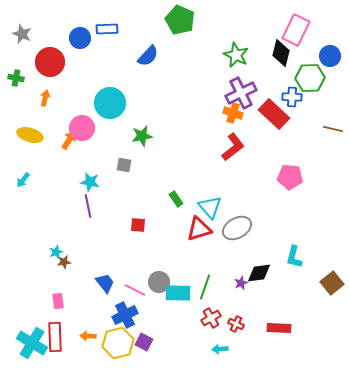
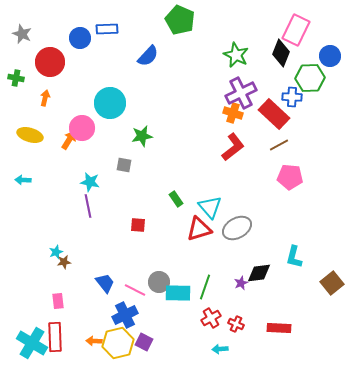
black diamond at (281, 53): rotated 8 degrees clockwise
brown line at (333, 129): moved 54 px left, 16 px down; rotated 42 degrees counterclockwise
cyan arrow at (23, 180): rotated 56 degrees clockwise
orange arrow at (88, 336): moved 6 px right, 5 px down
